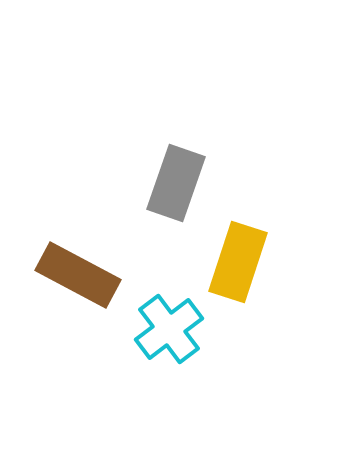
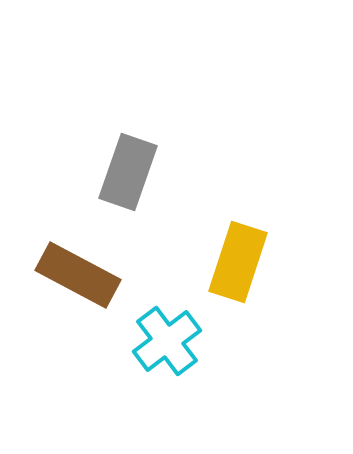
gray rectangle: moved 48 px left, 11 px up
cyan cross: moved 2 px left, 12 px down
